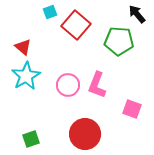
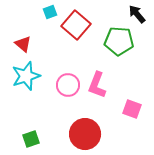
red triangle: moved 3 px up
cyan star: rotated 12 degrees clockwise
